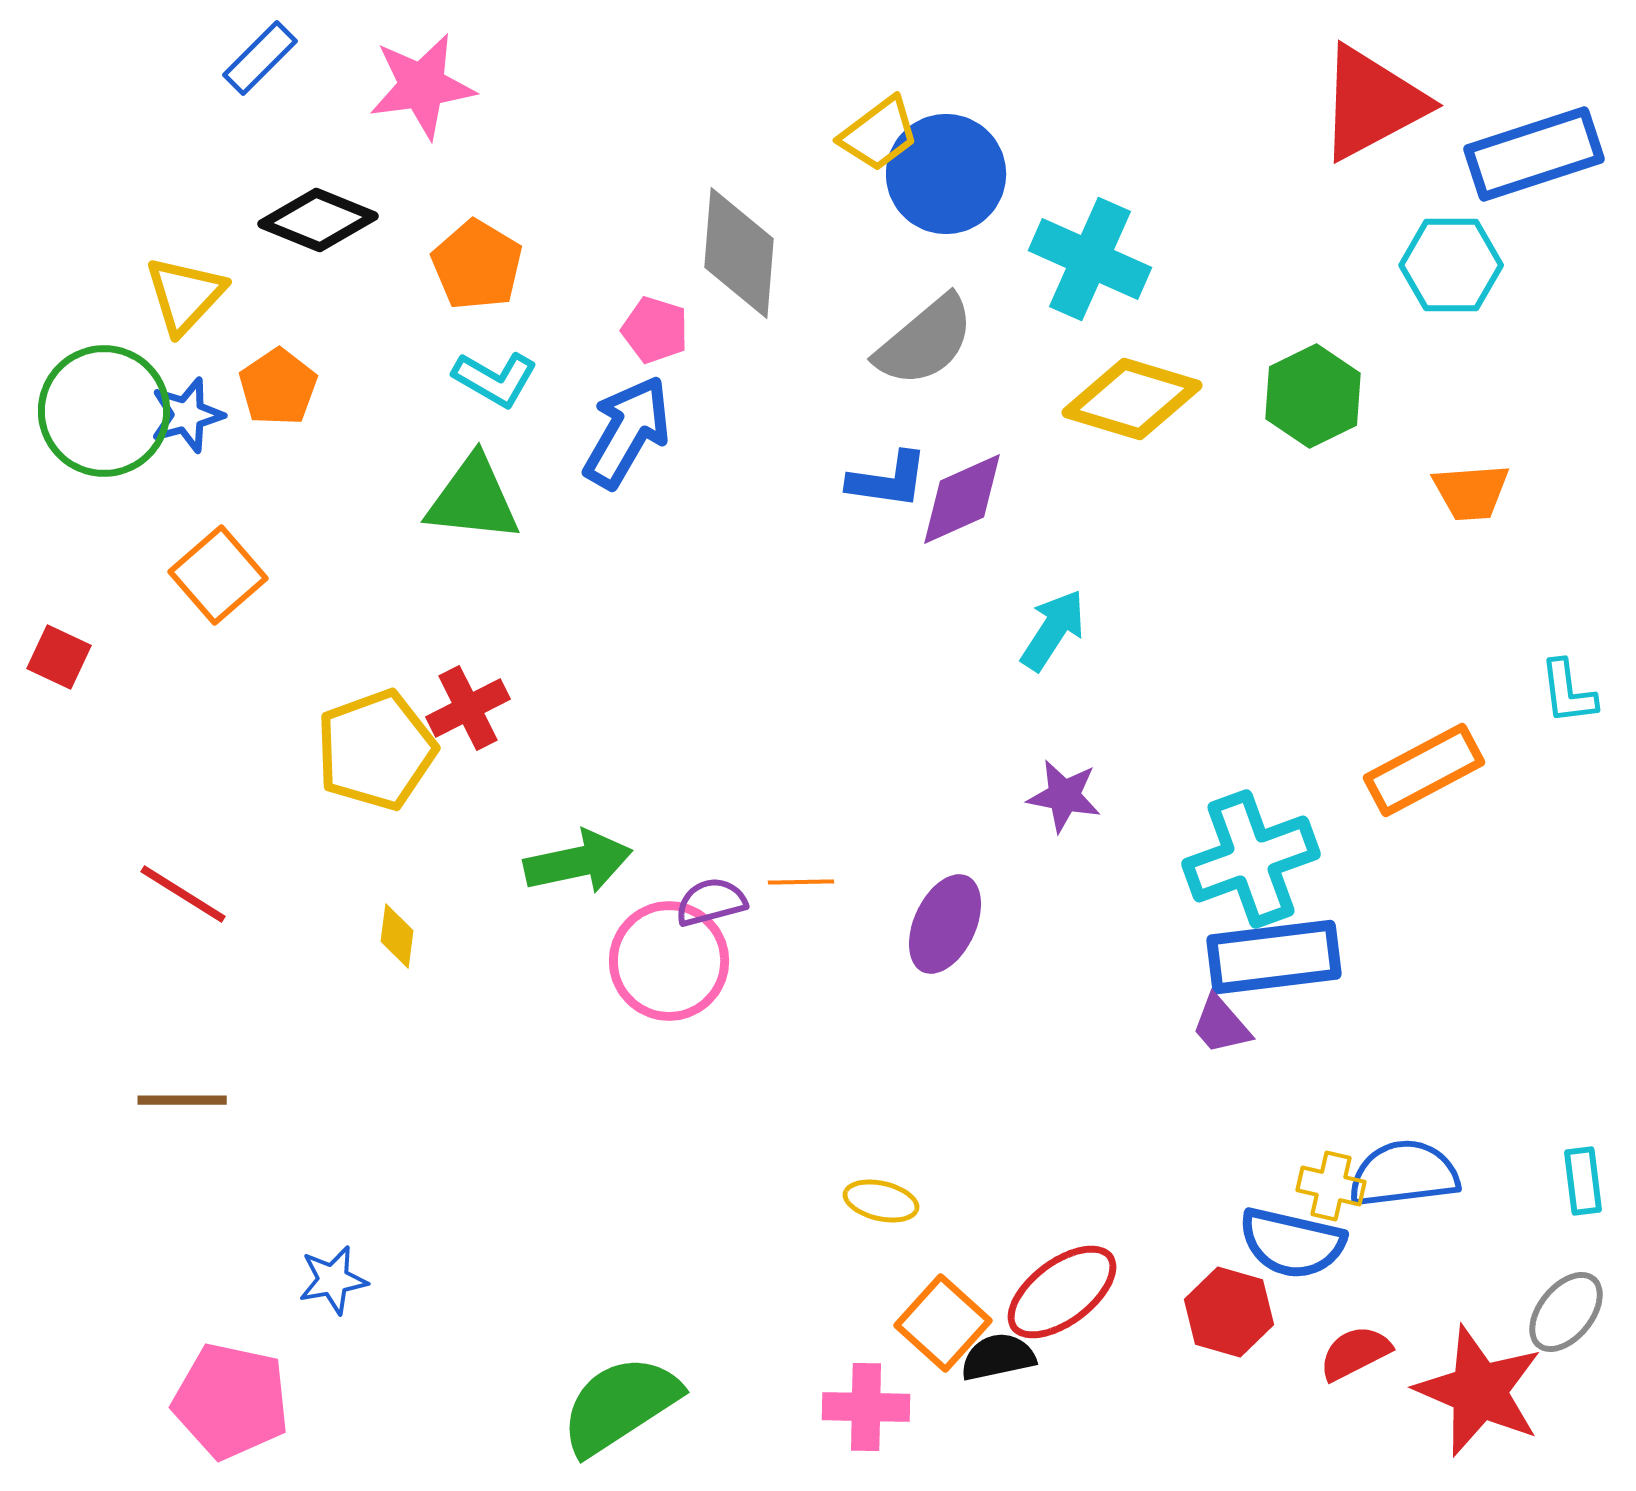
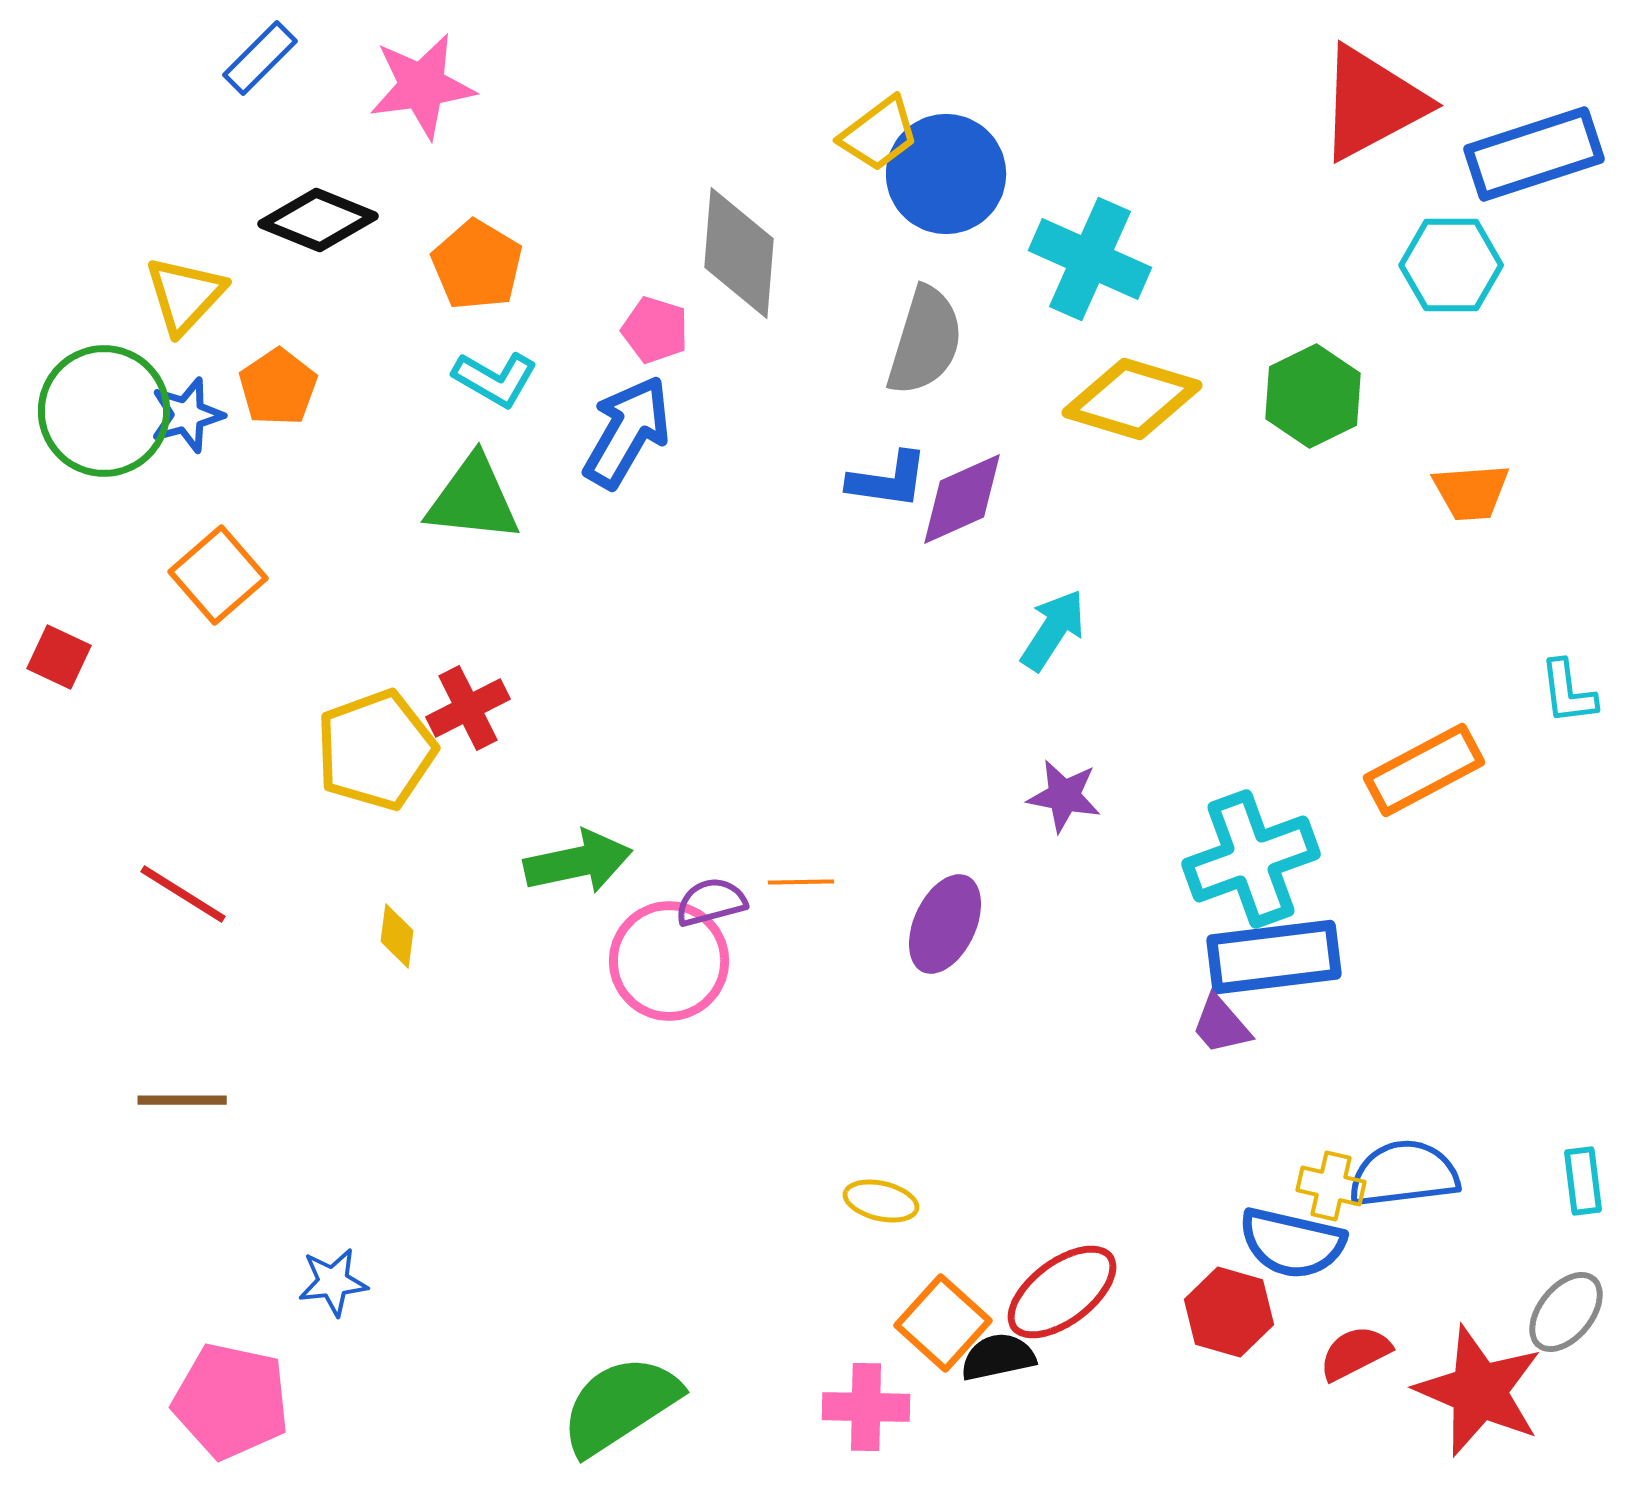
gray semicircle at (925, 341): rotated 33 degrees counterclockwise
blue star at (333, 1280): moved 2 px down; rotated 4 degrees clockwise
